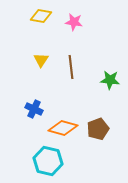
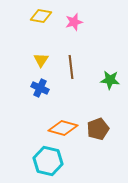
pink star: rotated 24 degrees counterclockwise
blue cross: moved 6 px right, 21 px up
